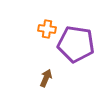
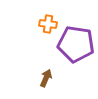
orange cross: moved 1 px right, 5 px up
